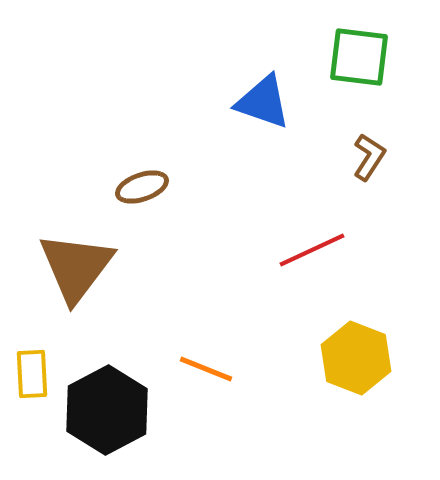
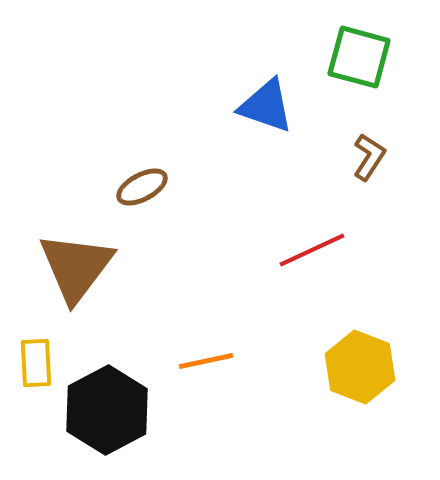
green square: rotated 8 degrees clockwise
blue triangle: moved 3 px right, 4 px down
brown ellipse: rotated 9 degrees counterclockwise
yellow hexagon: moved 4 px right, 9 px down
orange line: moved 8 px up; rotated 34 degrees counterclockwise
yellow rectangle: moved 4 px right, 11 px up
